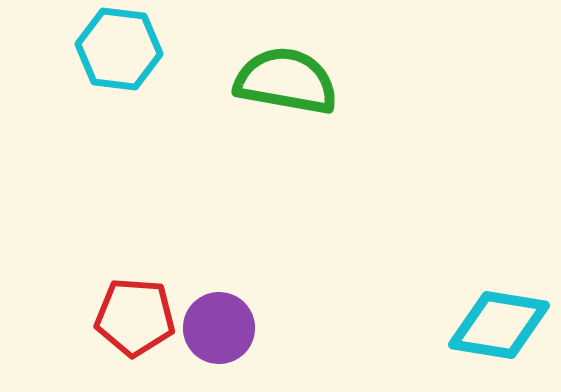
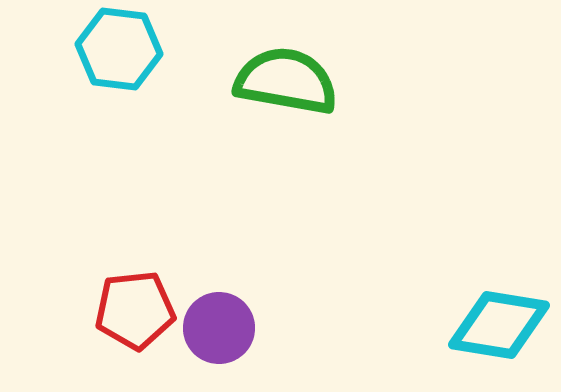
red pentagon: moved 7 px up; rotated 10 degrees counterclockwise
